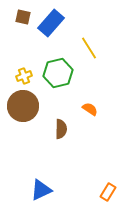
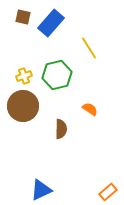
green hexagon: moved 1 px left, 2 px down
orange rectangle: rotated 18 degrees clockwise
